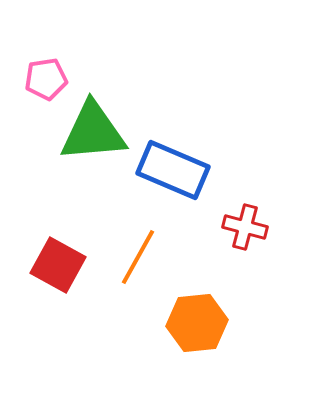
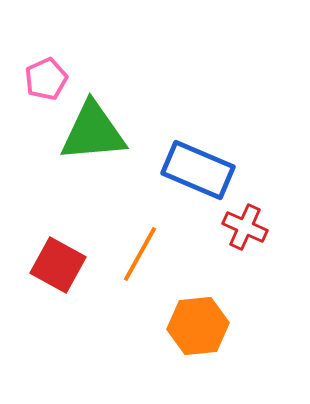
pink pentagon: rotated 15 degrees counterclockwise
blue rectangle: moved 25 px right
red cross: rotated 9 degrees clockwise
orange line: moved 2 px right, 3 px up
orange hexagon: moved 1 px right, 3 px down
